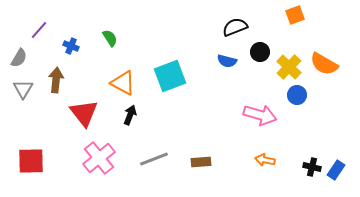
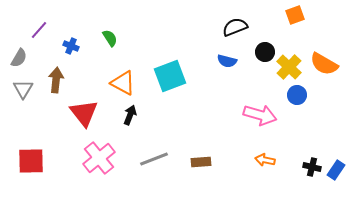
black circle: moved 5 px right
